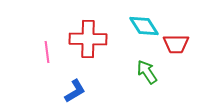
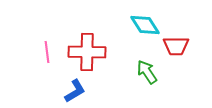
cyan diamond: moved 1 px right, 1 px up
red cross: moved 1 px left, 13 px down
red trapezoid: moved 2 px down
